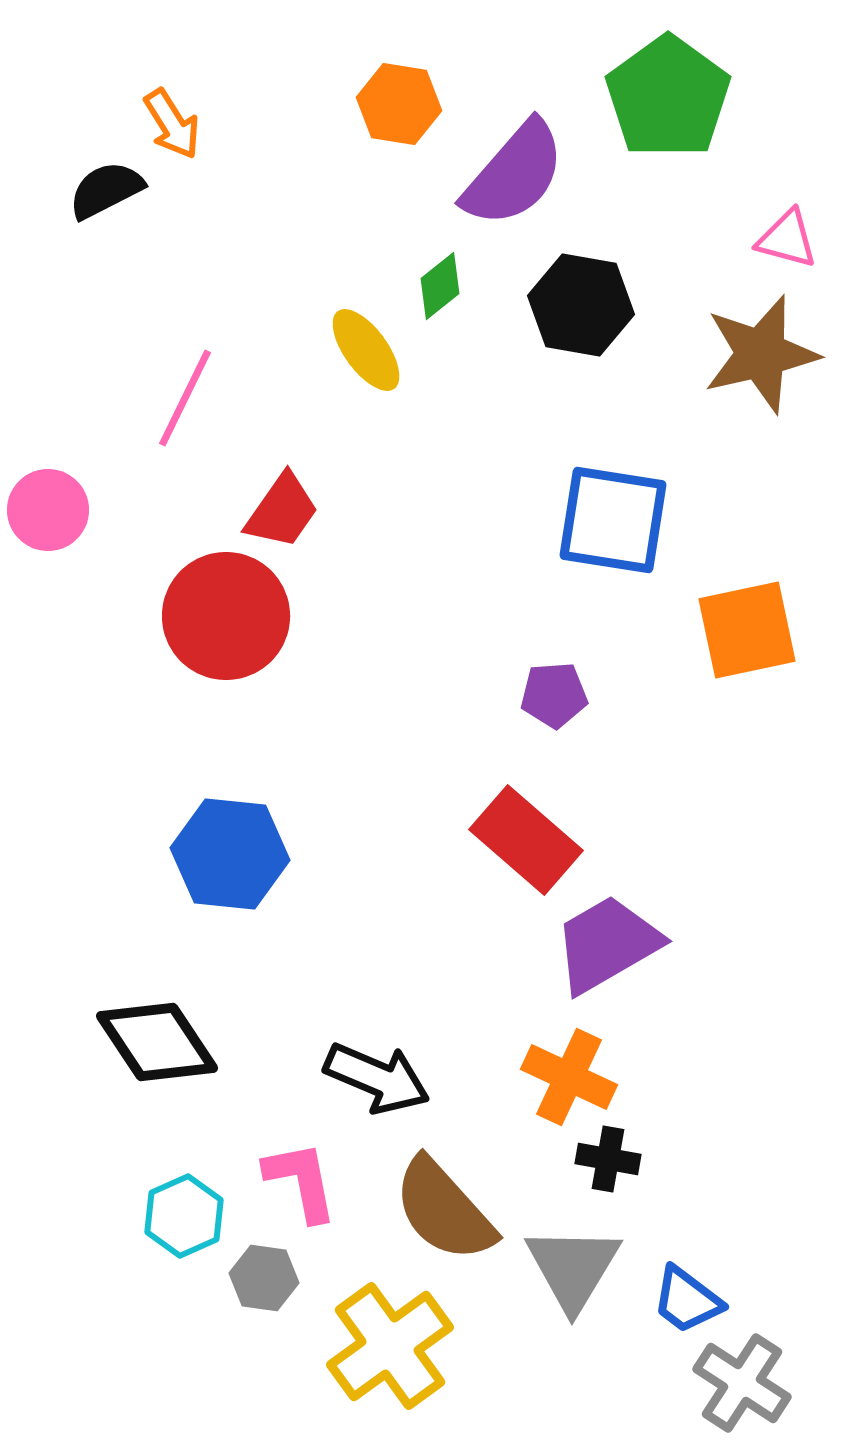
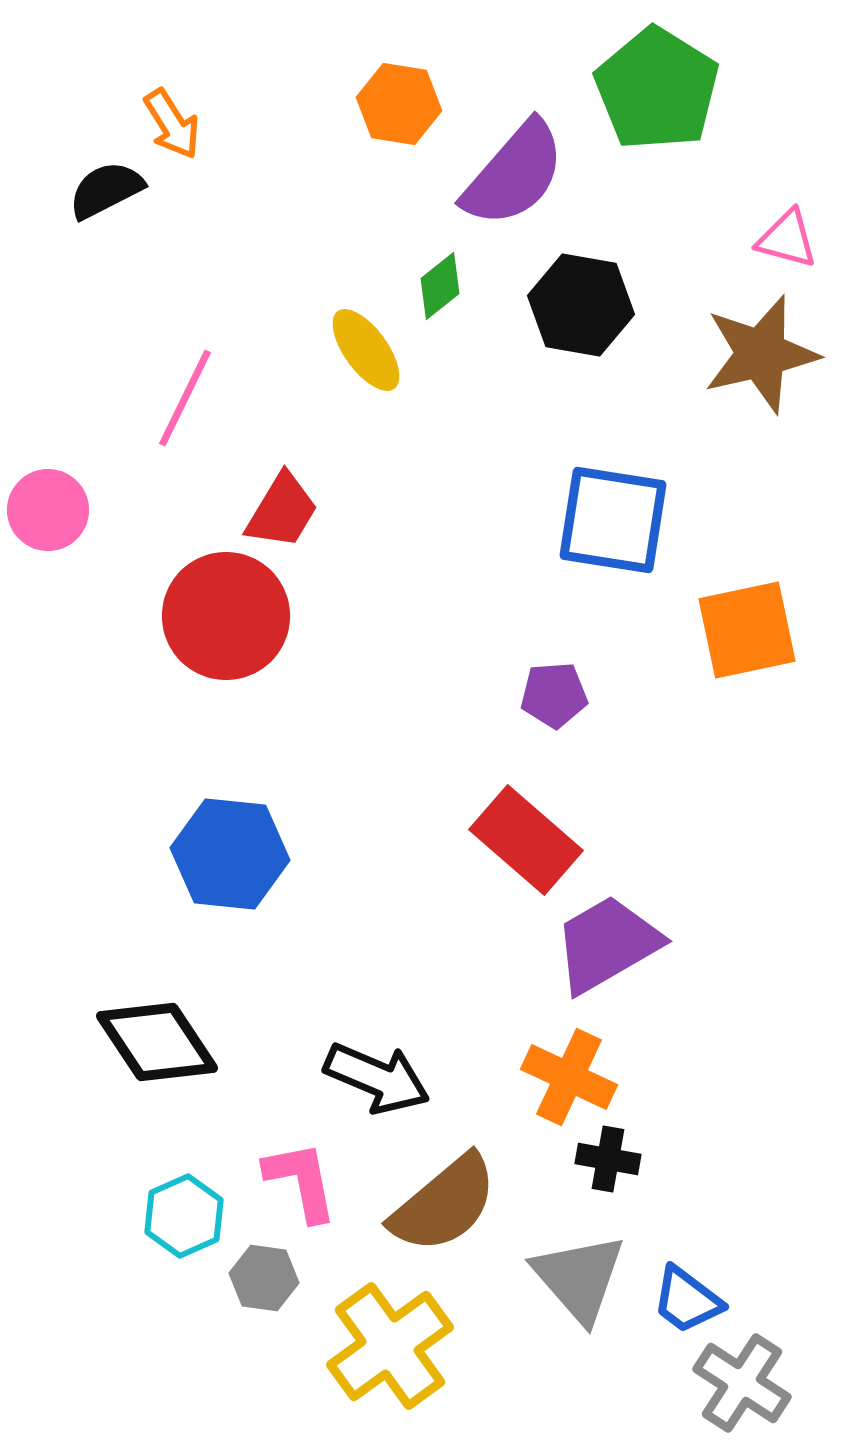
green pentagon: moved 11 px left, 8 px up; rotated 4 degrees counterclockwise
red trapezoid: rotated 4 degrees counterclockwise
brown semicircle: moved 6 px up; rotated 88 degrees counterclockwise
gray triangle: moved 6 px right, 10 px down; rotated 12 degrees counterclockwise
